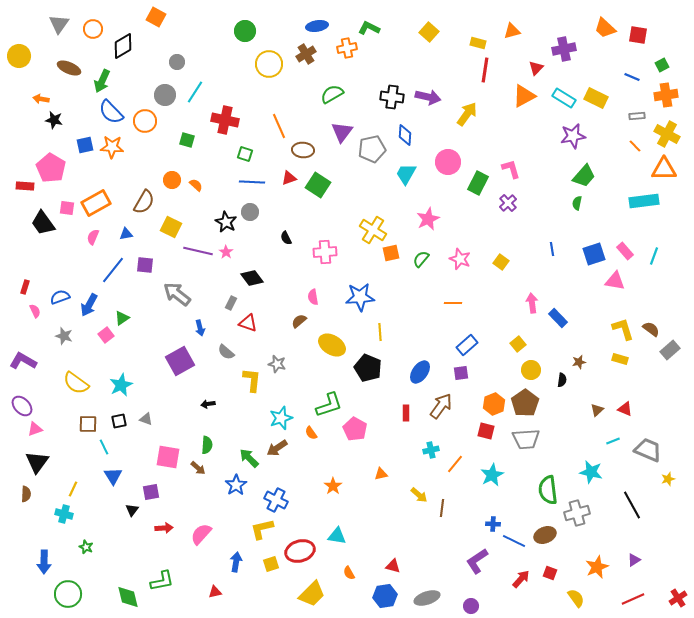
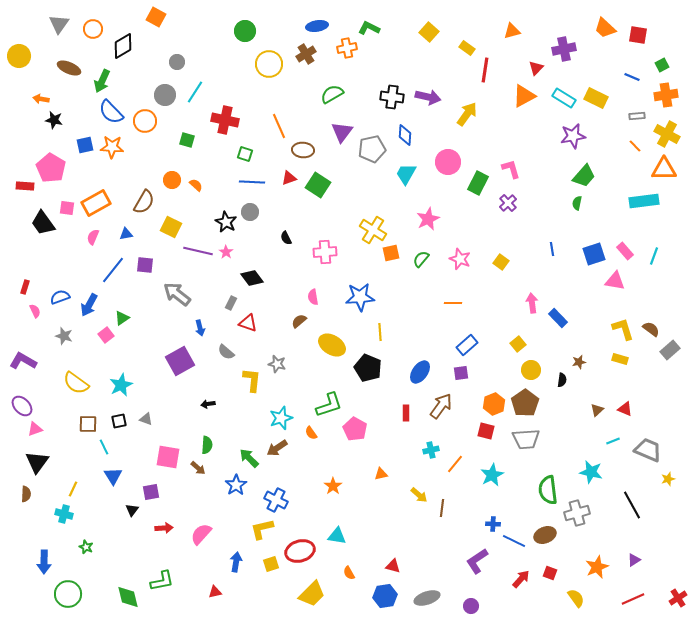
yellow rectangle at (478, 43): moved 11 px left, 5 px down; rotated 21 degrees clockwise
